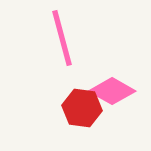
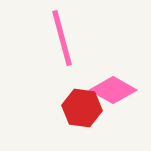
pink diamond: moved 1 px right, 1 px up
